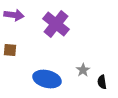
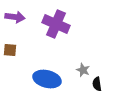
purple arrow: moved 1 px right, 2 px down
purple cross: rotated 16 degrees counterclockwise
gray star: rotated 16 degrees counterclockwise
black semicircle: moved 5 px left, 2 px down
